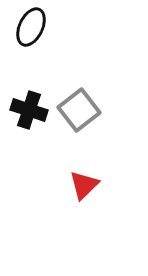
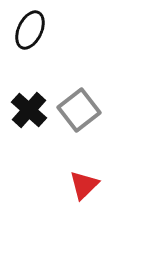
black ellipse: moved 1 px left, 3 px down
black cross: rotated 24 degrees clockwise
